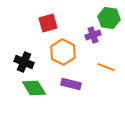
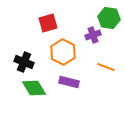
purple rectangle: moved 2 px left, 2 px up
